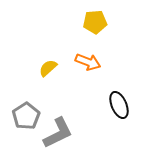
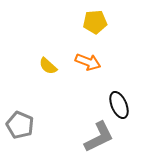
yellow semicircle: moved 2 px up; rotated 96 degrees counterclockwise
gray pentagon: moved 6 px left, 9 px down; rotated 16 degrees counterclockwise
gray L-shape: moved 41 px right, 4 px down
